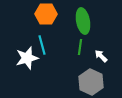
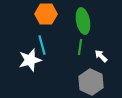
white star: moved 3 px right, 2 px down
